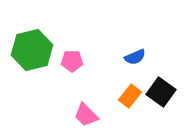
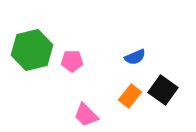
black square: moved 2 px right, 2 px up
